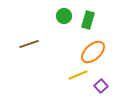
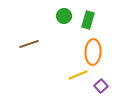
orange ellipse: rotated 45 degrees counterclockwise
